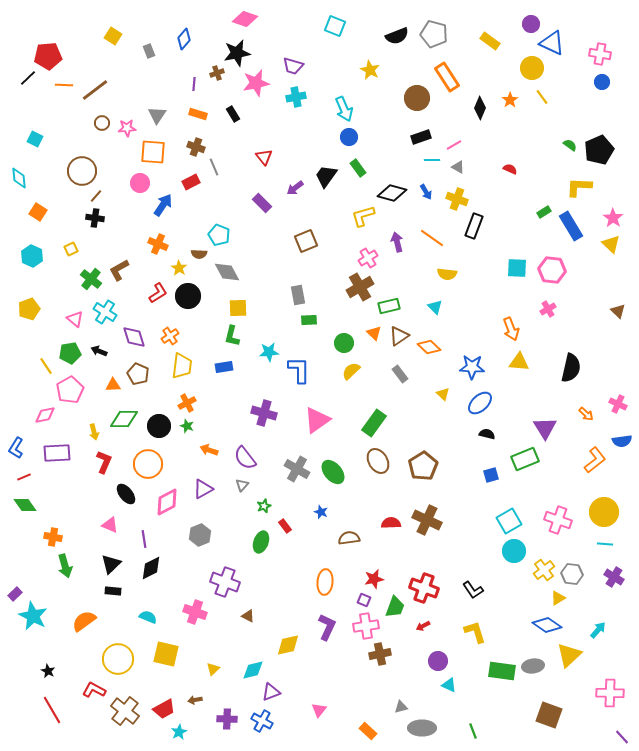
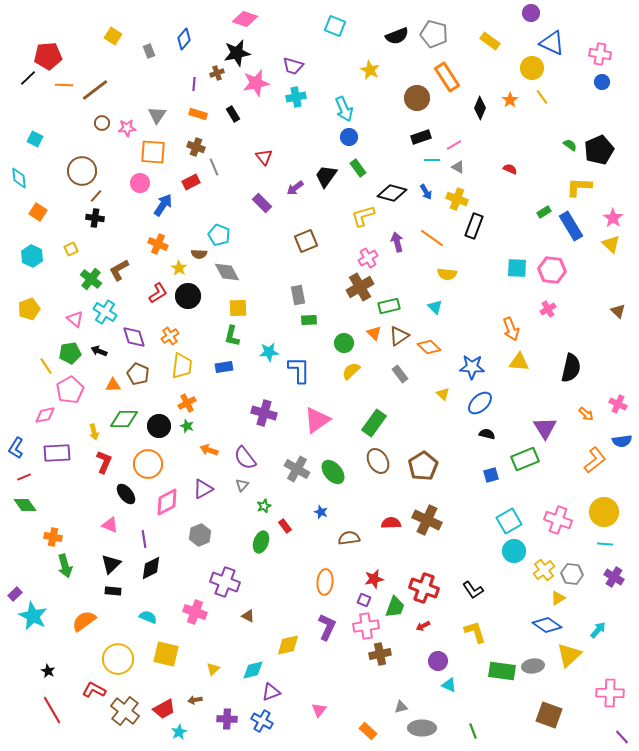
purple circle at (531, 24): moved 11 px up
